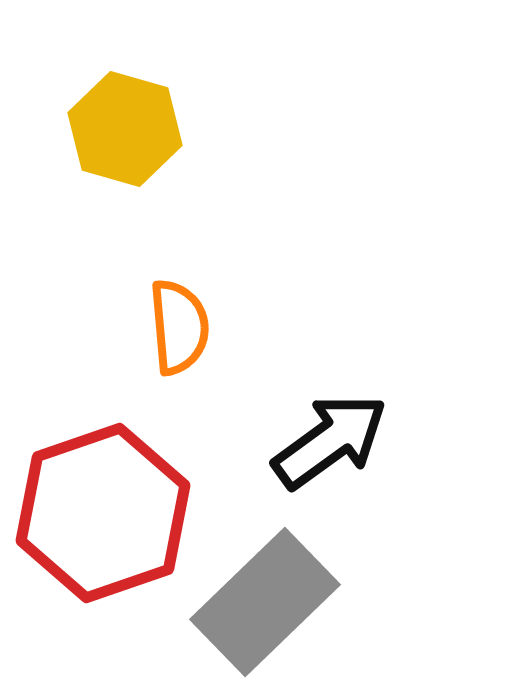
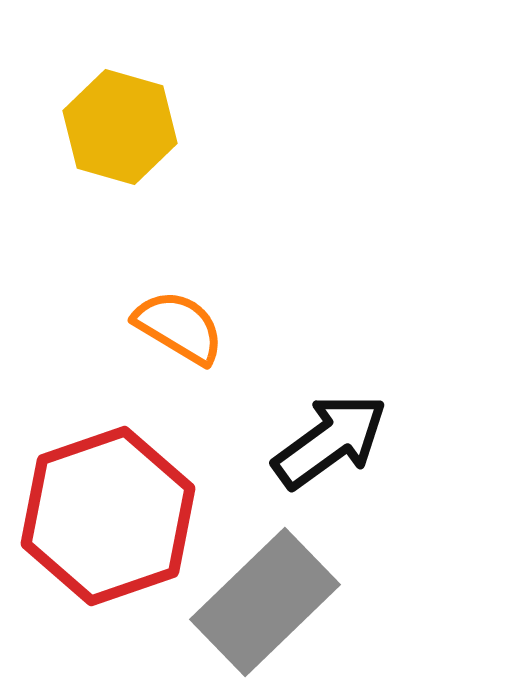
yellow hexagon: moved 5 px left, 2 px up
orange semicircle: rotated 54 degrees counterclockwise
red hexagon: moved 5 px right, 3 px down
